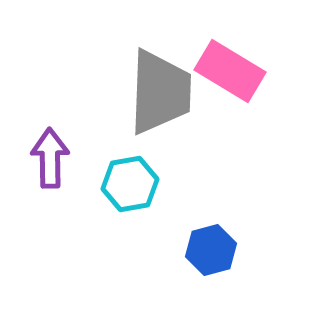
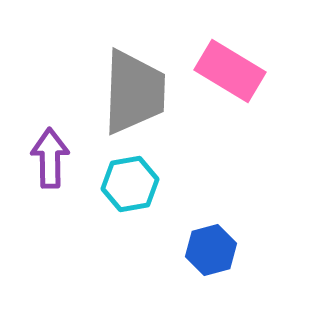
gray trapezoid: moved 26 px left
